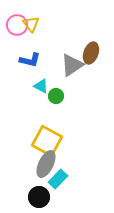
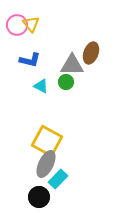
gray triangle: rotated 35 degrees clockwise
green circle: moved 10 px right, 14 px up
